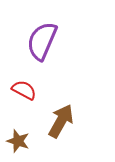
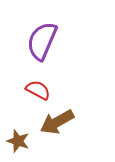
red semicircle: moved 14 px right
brown arrow: moved 4 px left, 1 px down; rotated 148 degrees counterclockwise
